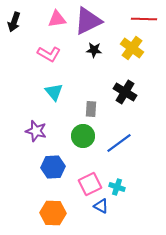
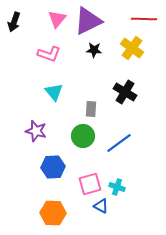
pink triangle: rotated 42 degrees counterclockwise
pink L-shape: rotated 10 degrees counterclockwise
pink square: rotated 10 degrees clockwise
